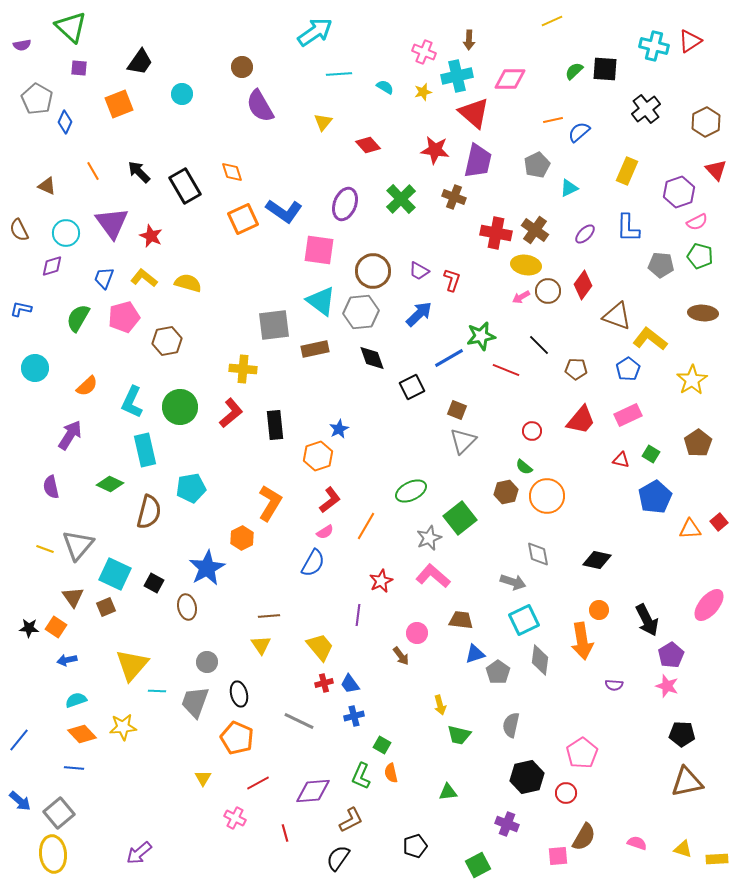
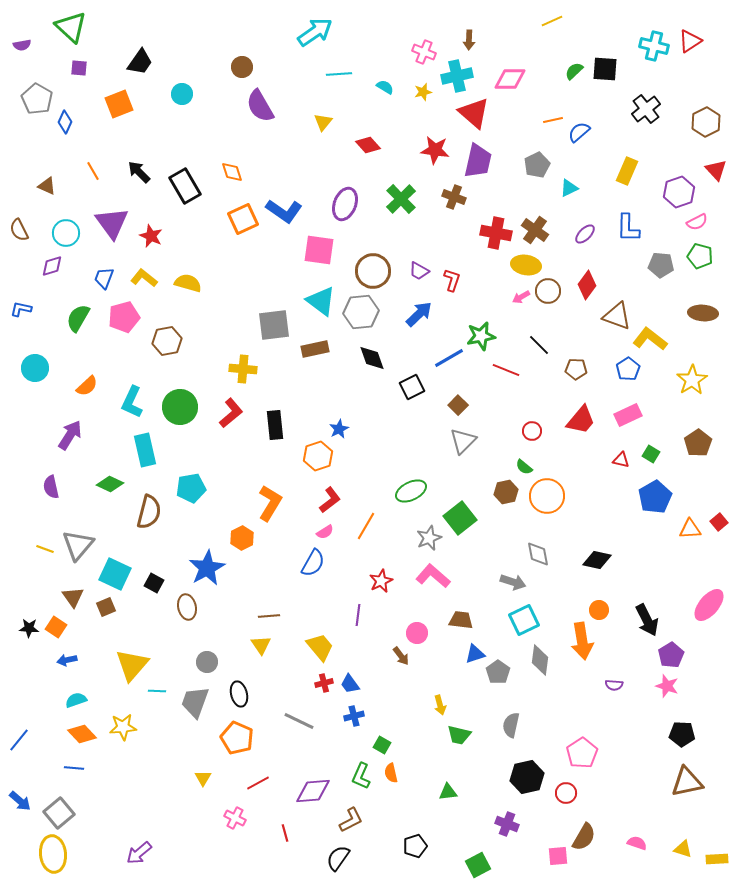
red diamond at (583, 285): moved 4 px right
brown square at (457, 410): moved 1 px right, 5 px up; rotated 24 degrees clockwise
